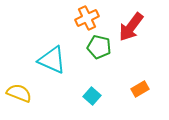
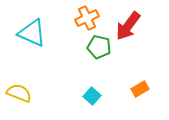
red arrow: moved 3 px left, 1 px up
cyan triangle: moved 20 px left, 27 px up
